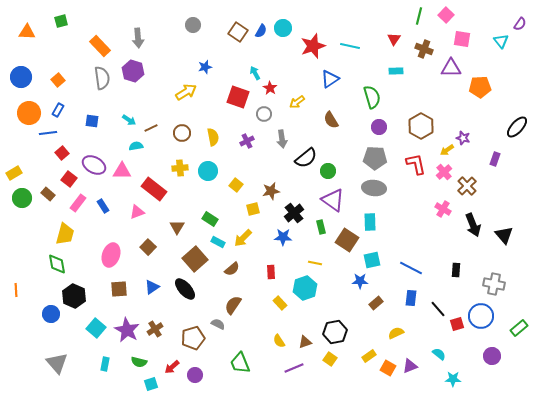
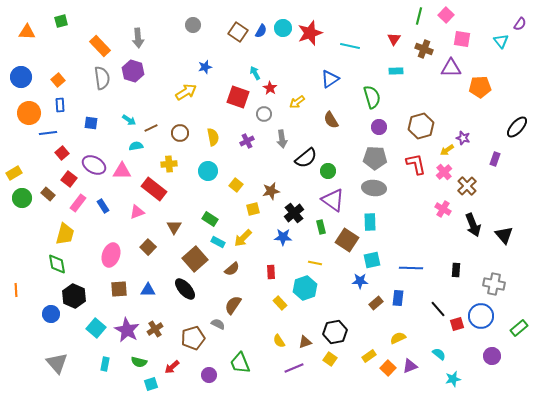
red star at (313, 46): moved 3 px left, 13 px up
blue rectangle at (58, 110): moved 2 px right, 5 px up; rotated 32 degrees counterclockwise
blue square at (92, 121): moved 1 px left, 2 px down
brown hexagon at (421, 126): rotated 15 degrees clockwise
brown circle at (182, 133): moved 2 px left
yellow cross at (180, 168): moved 11 px left, 4 px up
brown triangle at (177, 227): moved 3 px left
blue line at (411, 268): rotated 25 degrees counterclockwise
blue triangle at (152, 287): moved 4 px left, 3 px down; rotated 35 degrees clockwise
blue rectangle at (411, 298): moved 13 px left
yellow semicircle at (396, 333): moved 2 px right, 5 px down
orange square at (388, 368): rotated 14 degrees clockwise
purple circle at (195, 375): moved 14 px right
cyan star at (453, 379): rotated 14 degrees counterclockwise
